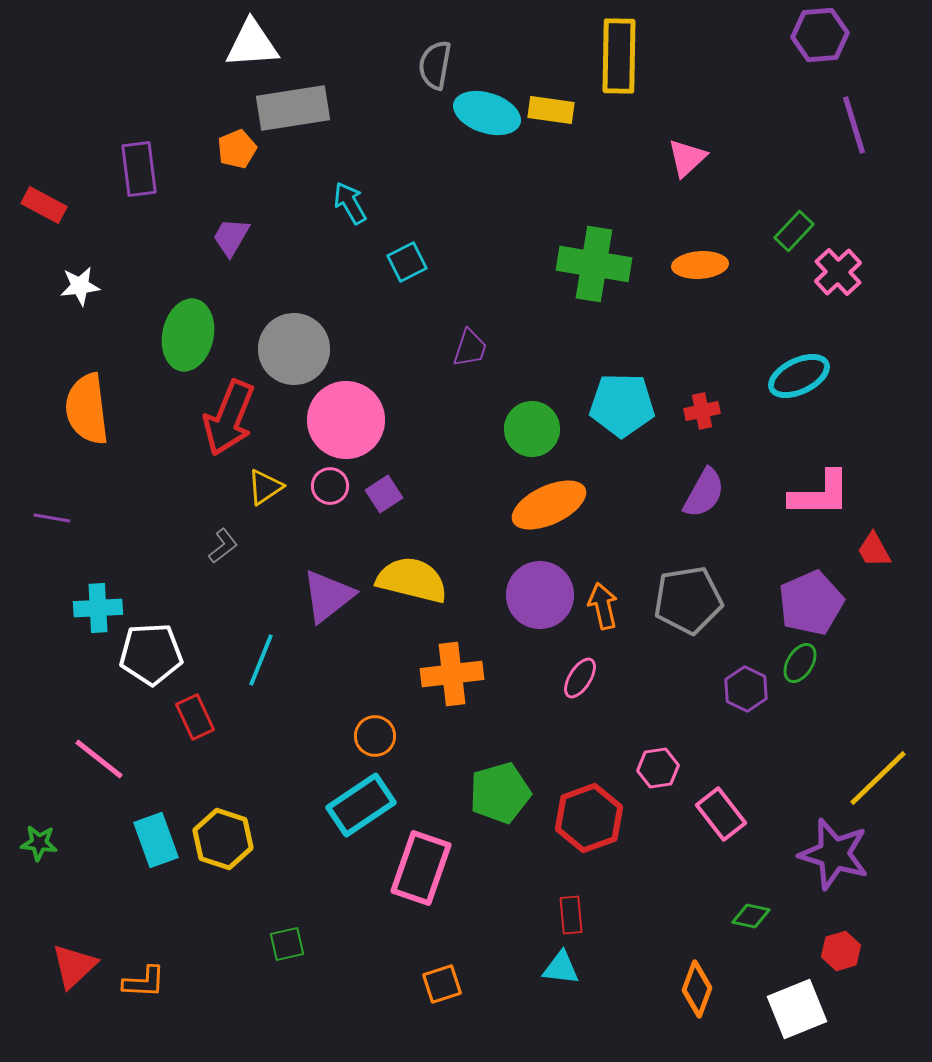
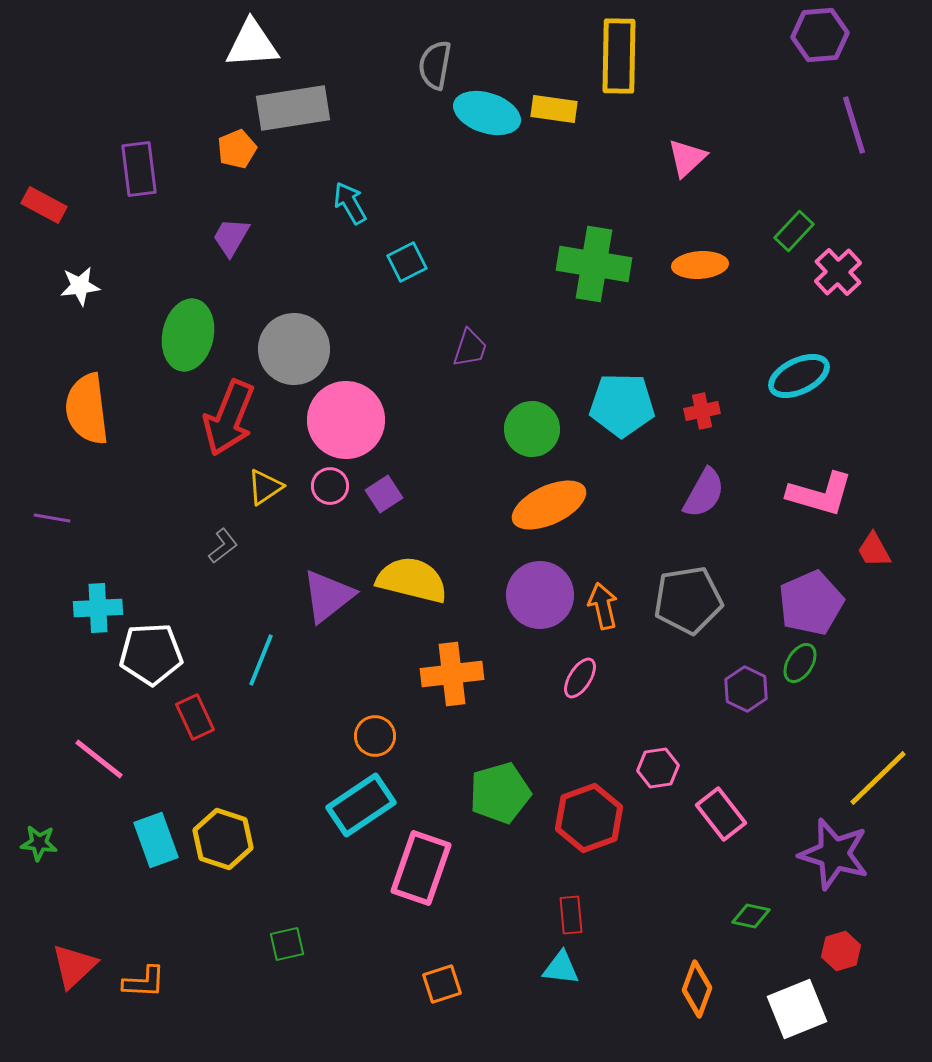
yellow rectangle at (551, 110): moved 3 px right, 1 px up
pink L-shape at (820, 494): rotated 16 degrees clockwise
